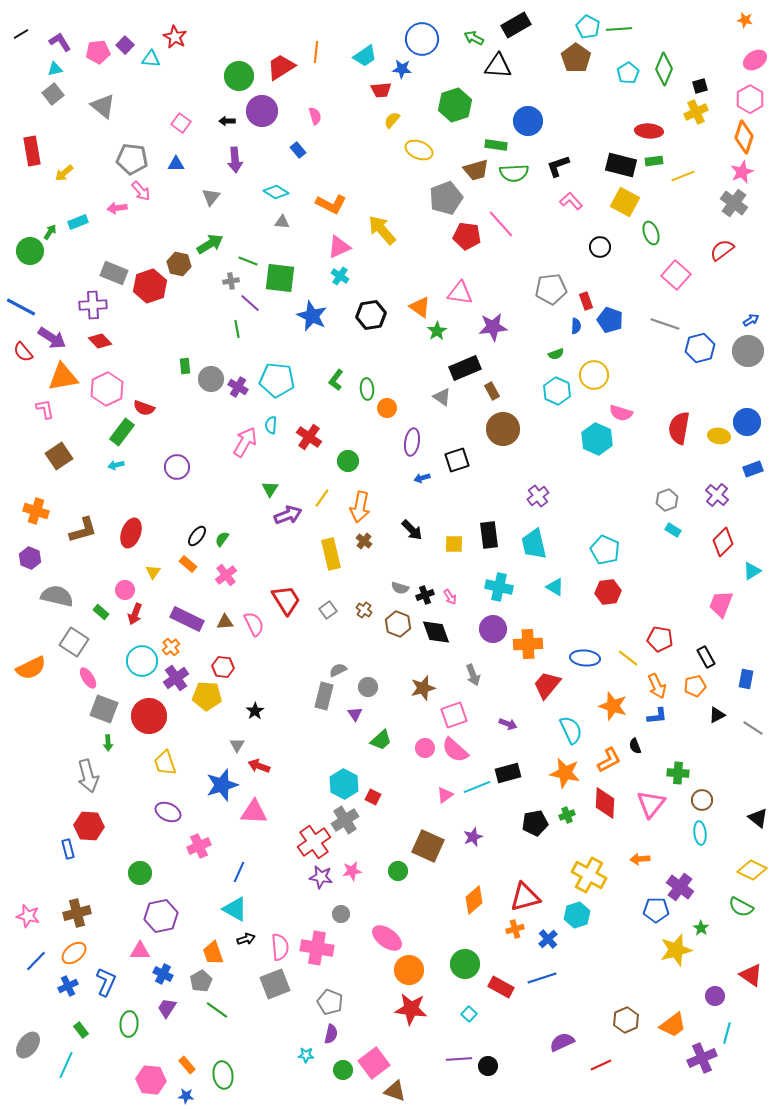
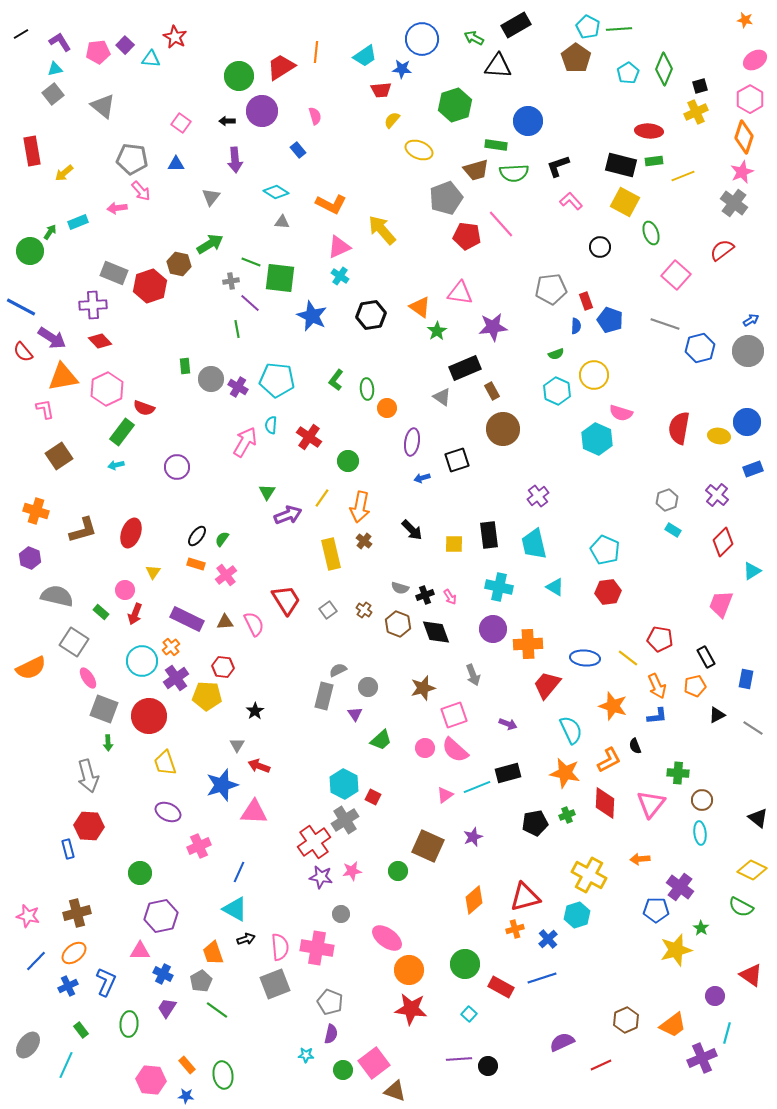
green line at (248, 261): moved 3 px right, 1 px down
green triangle at (270, 489): moved 3 px left, 3 px down
orange rectangle at (188, 564): moved 8 px right; rotated 24 degrees counterclockwise
